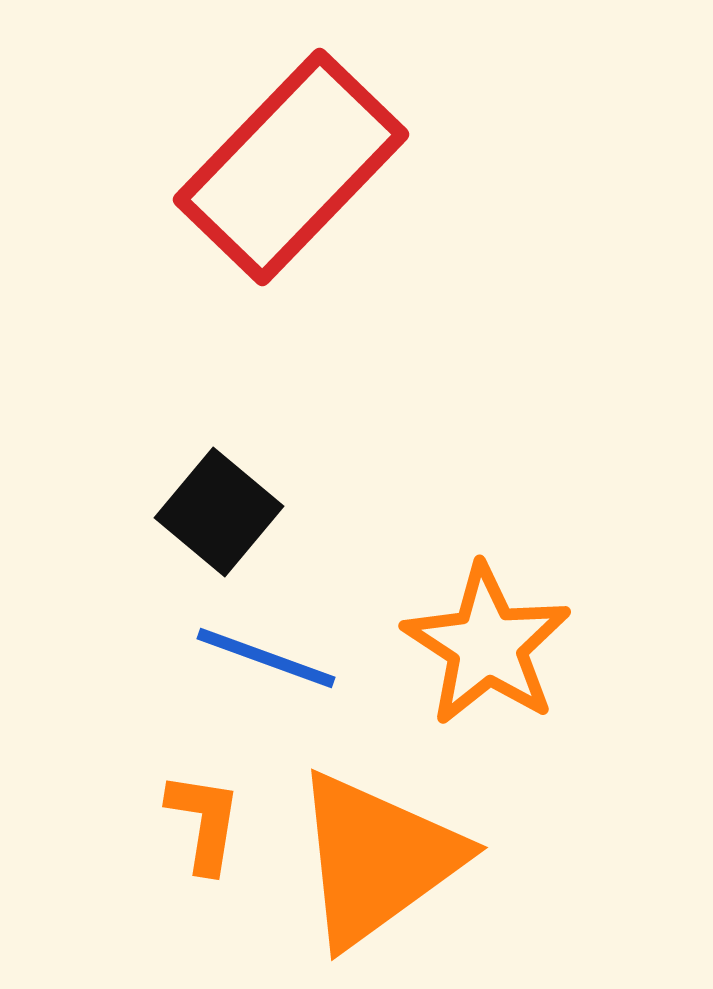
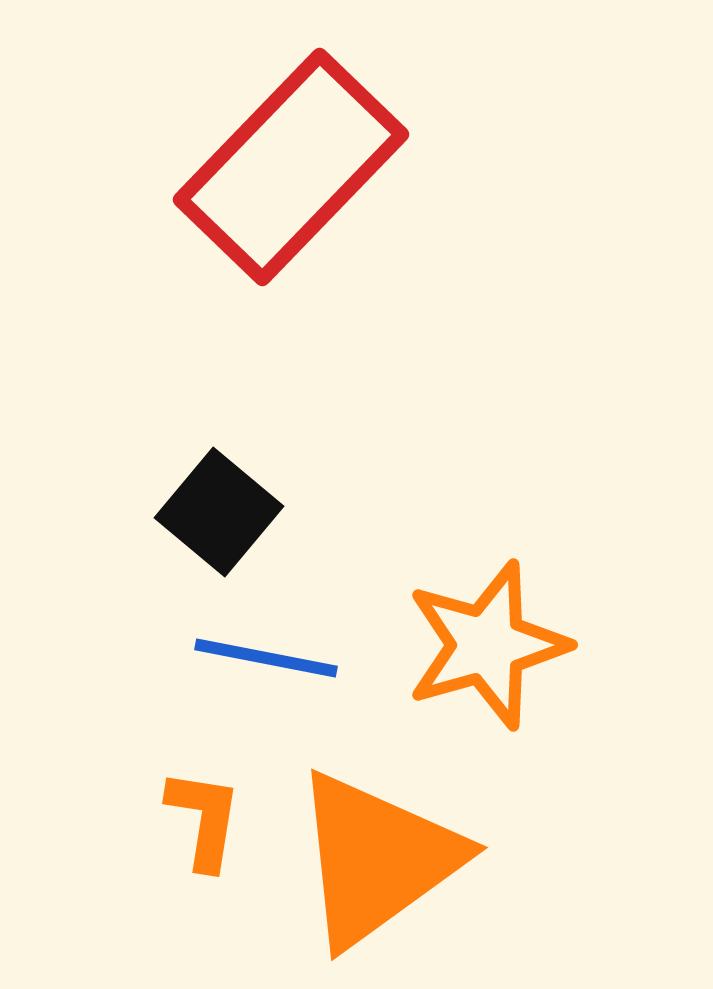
orange star: rotated 23 degrees clockwise
blue line: rotated 9 degrees counterclockwise
orange L-shape: moved 3 px up
